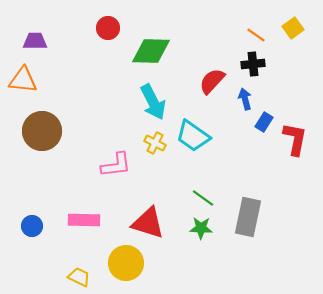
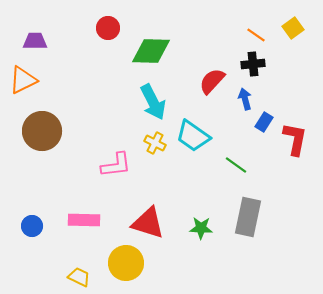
orange triangle: rotated 32 degrees counterclockwise
green line: moved 33 px right, 33 px up
